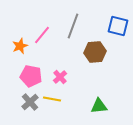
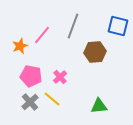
yellow line: rotated 30 degrees clockwise
